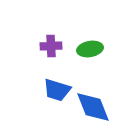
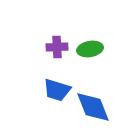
purple cross: moved 6 px right, 1 px down
